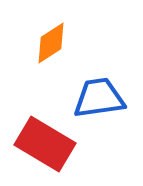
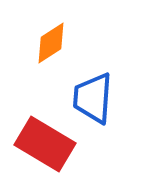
blue trapezoid: moved 6 px left; rotated 78 degrees counterclockwise
